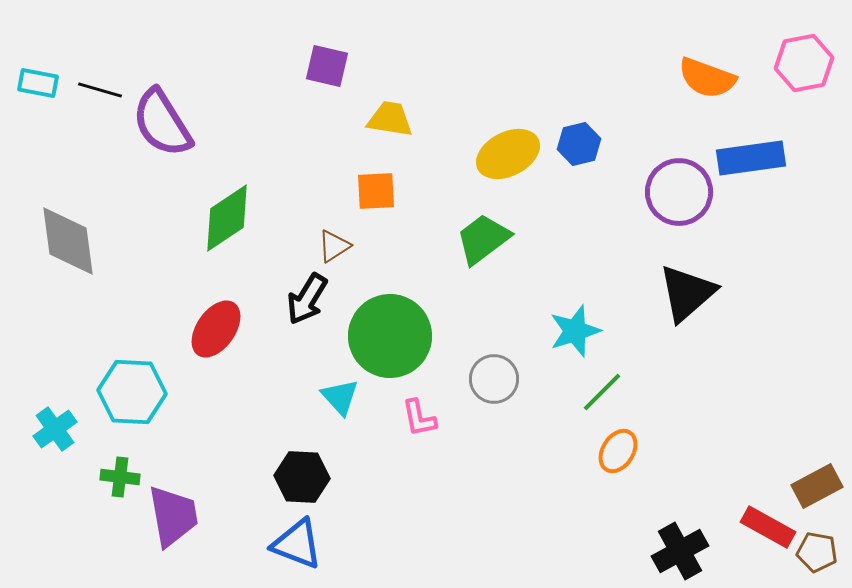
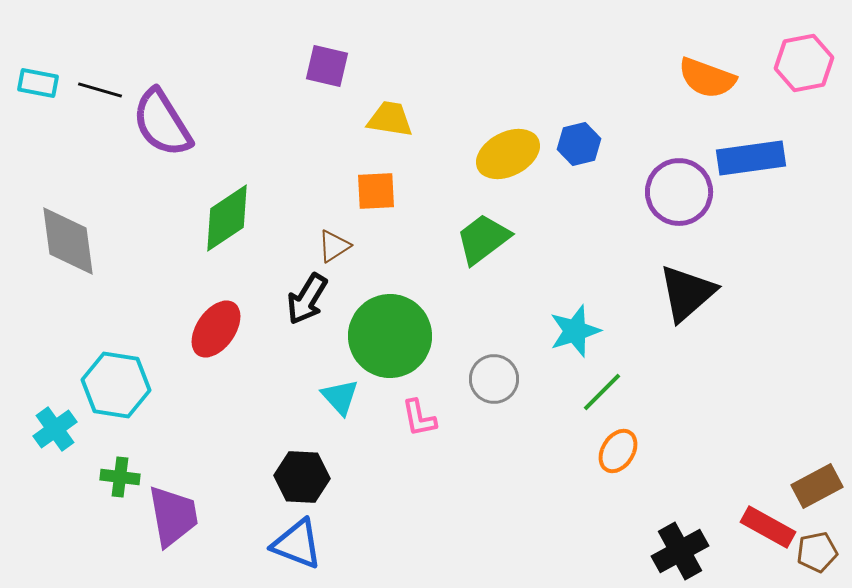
cyan hexagon: moved 16 px left, 7 px up; rotated 6 degrees clockwise
brown pentagon: rotated 21 degrees counterclockwise
